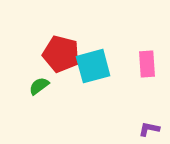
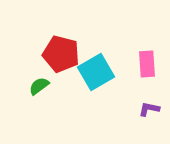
cyan square: moved 3 px right, 6 px down; rotated 15 degrees counterclockwise
purple L-shape: moved 20 px up
